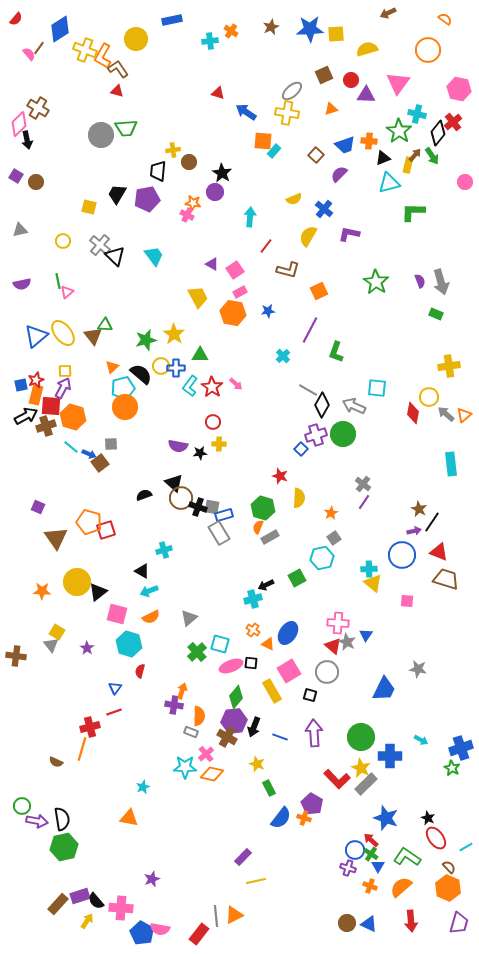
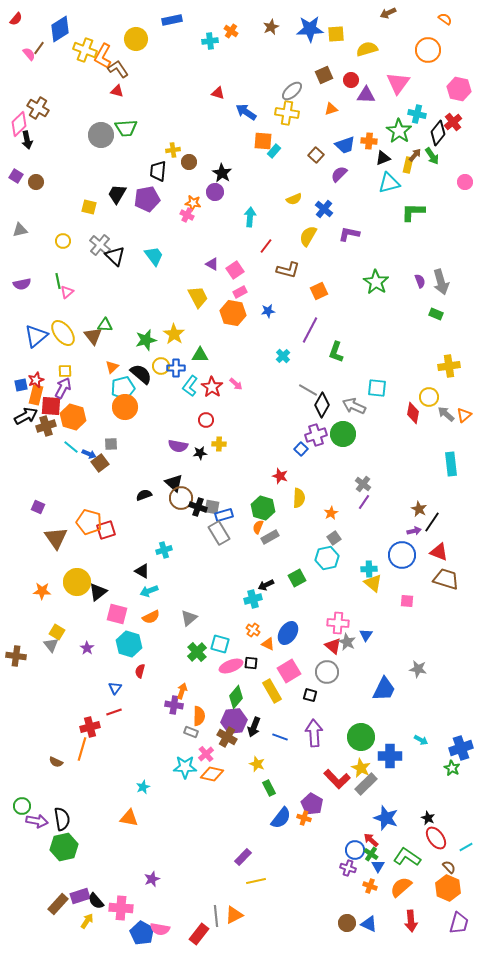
red circle at (213, 422): moved 7 px left, 2 px up
cyan hexagon at (322, 558): moved 5 px right
